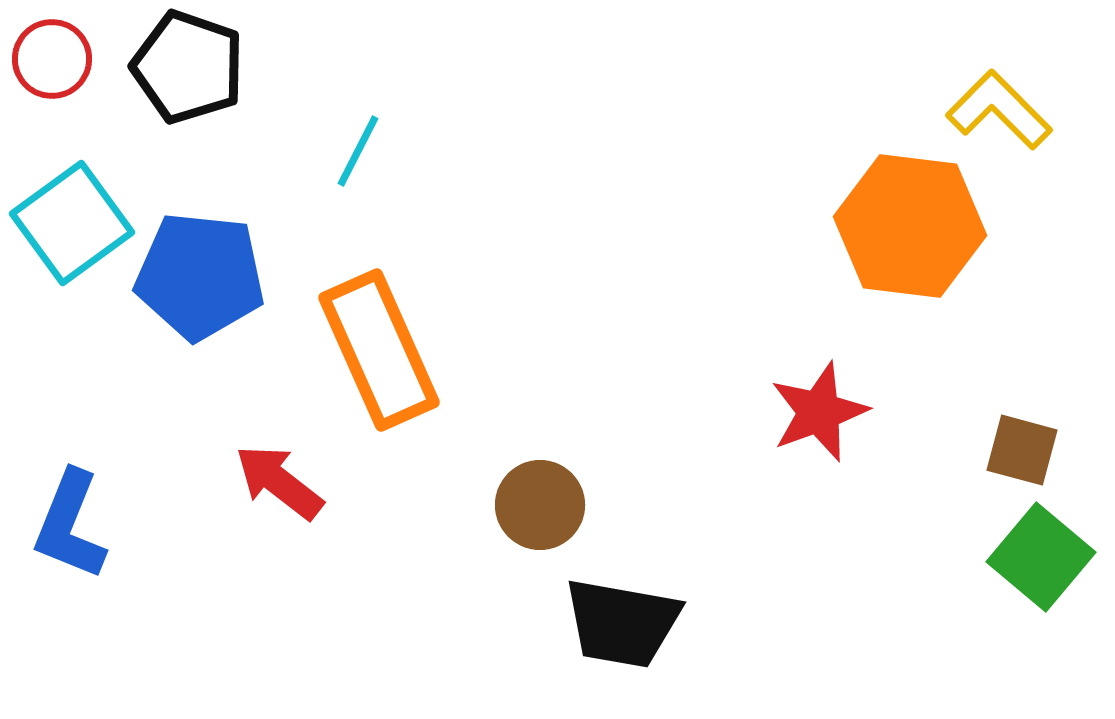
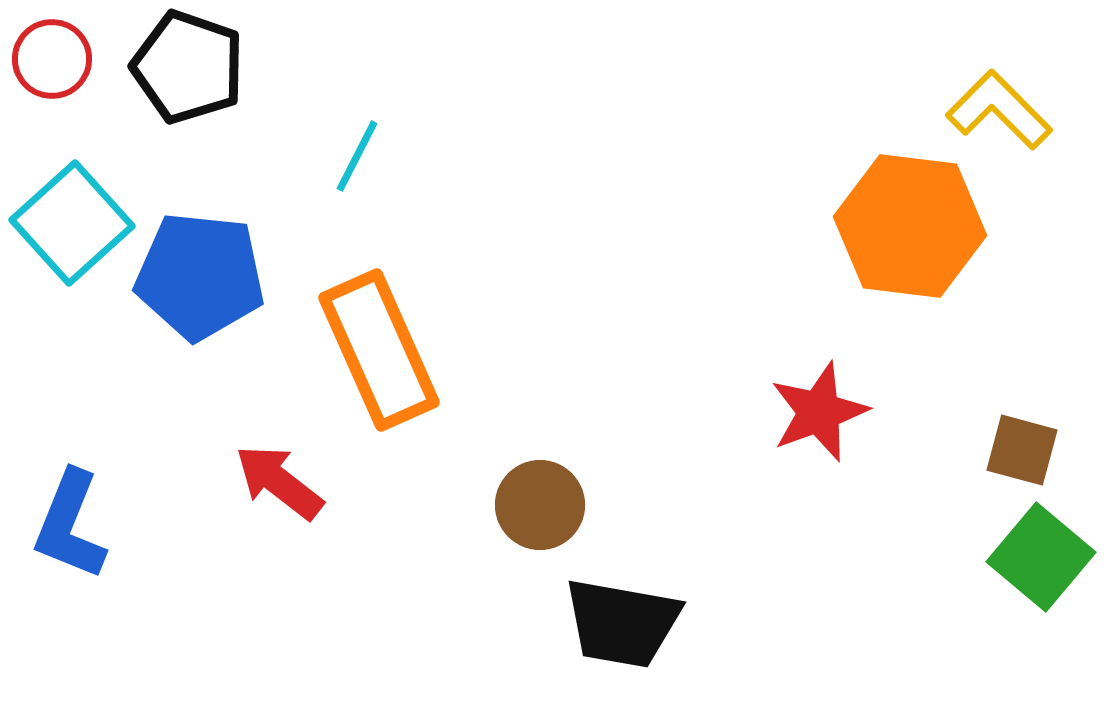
cyan line: moved 1 px left, 5 px down
cyan square: rotated 6 degrees counterclockwise
